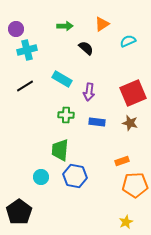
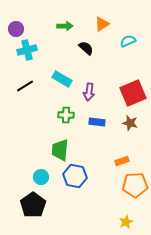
black pentagon: moved 14 px right, 7 px up
